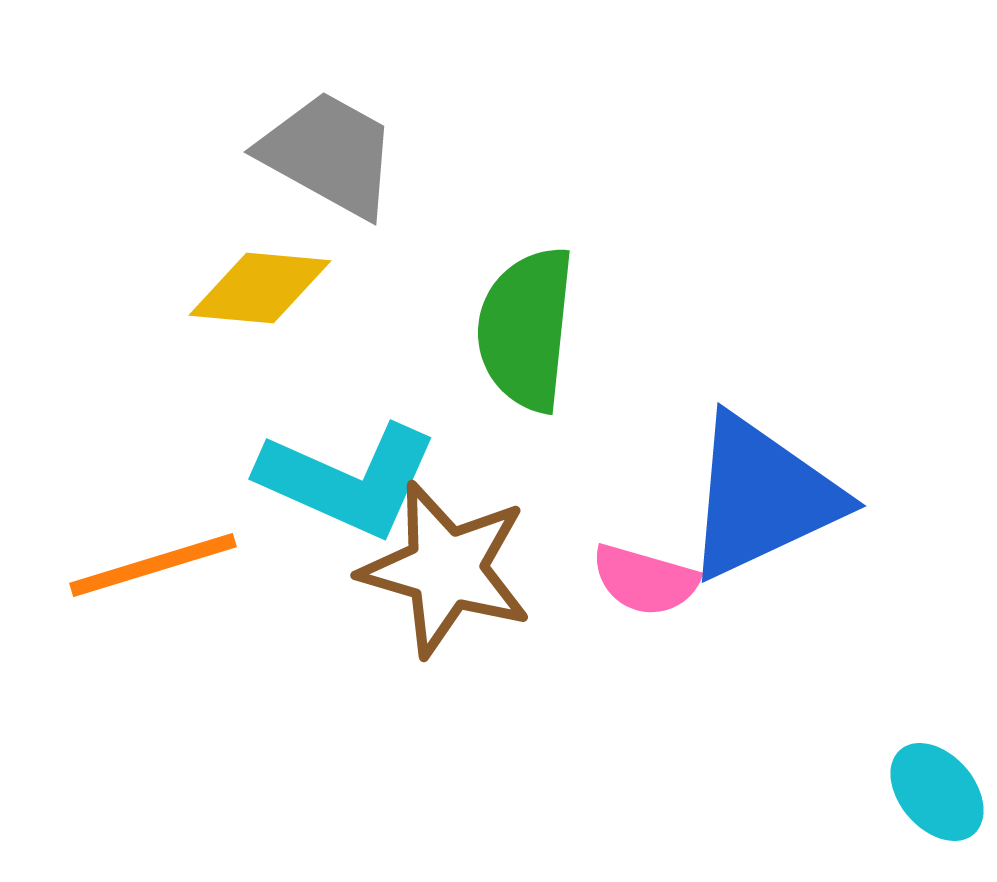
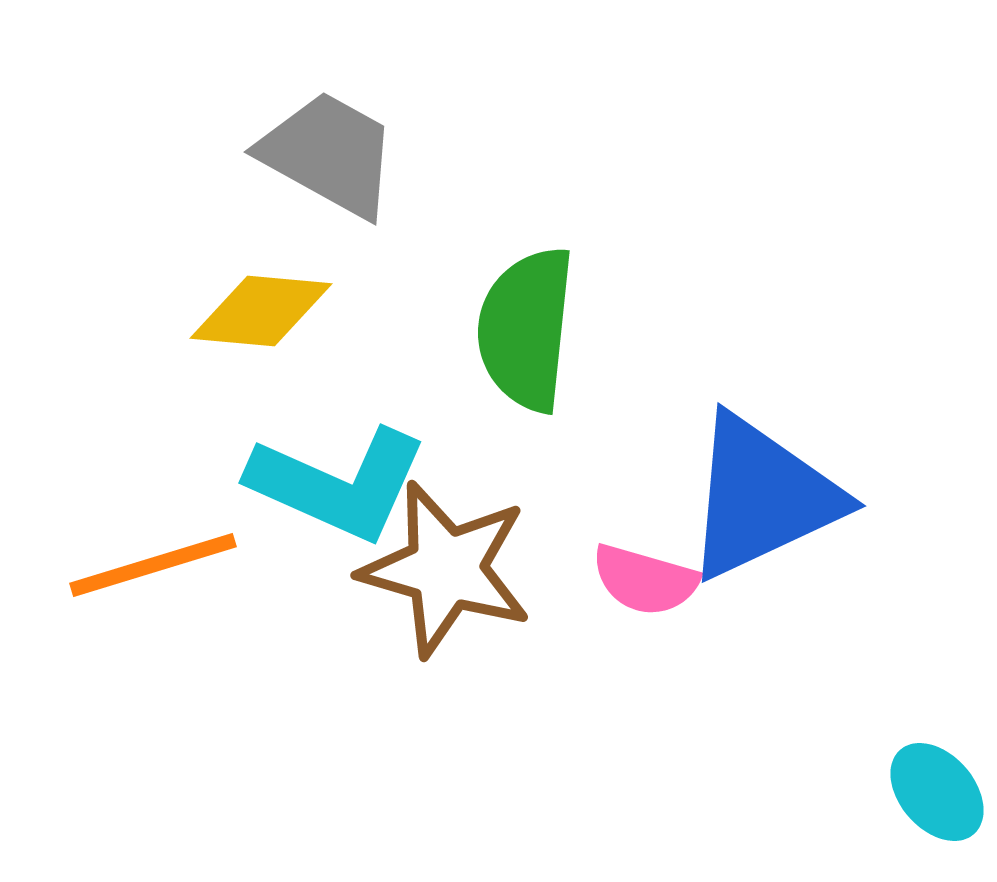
yellow diamond: moved 1 px right, 23 px down
cyan L-shape: moved 10 px left, 4 px down
